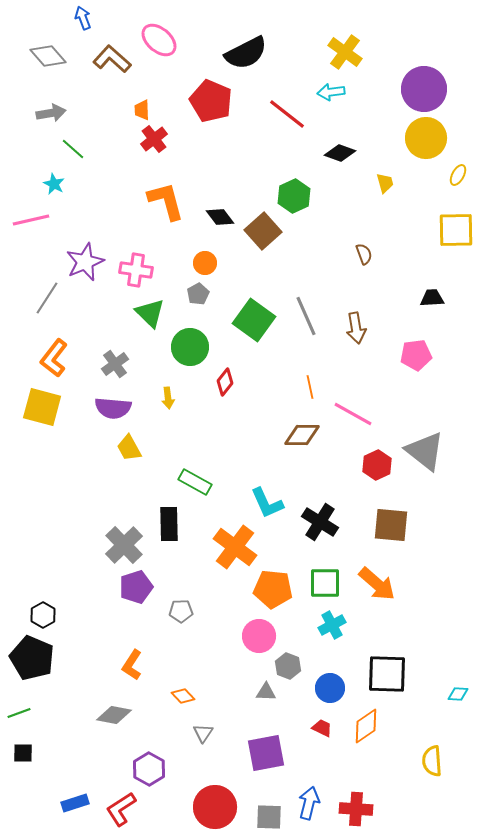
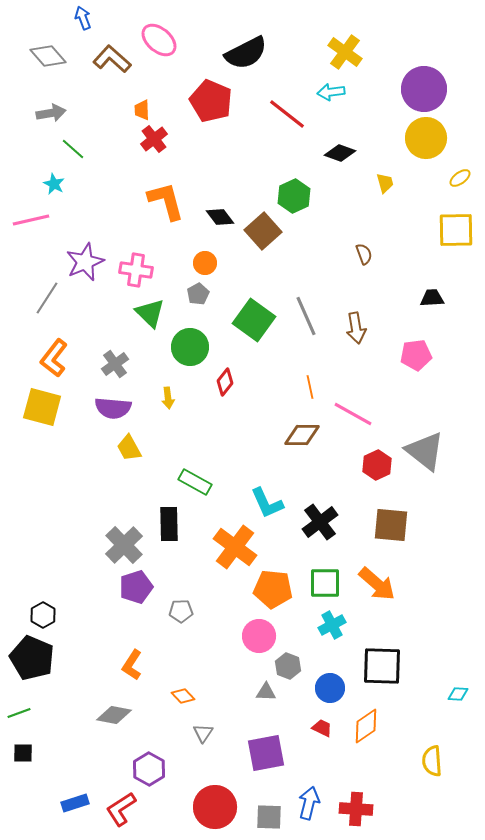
yellow ellipse at (458, 175): moved 2 px right, 3 px down; rotated 25 degrees clockwise
black cross at (320, 522): rotated 21 degrees clockwise
black square at (387, 674): moved 5 px left, 8 px up
